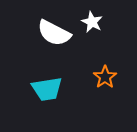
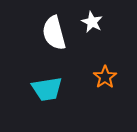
white semicircle: rotated 48 degrees clockwise
